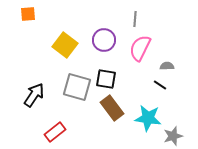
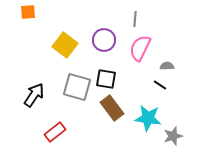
orange square: moved 2 px up
